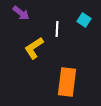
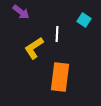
purple arrow: moved 1 px up
white line: moved 5 px down
orange rectangle: moved 7 px left, 5 px up
